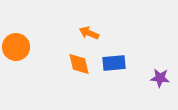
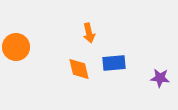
orange arrow: rotated 126 degrees counterclockwise
orange diamond: moved 5 px down
